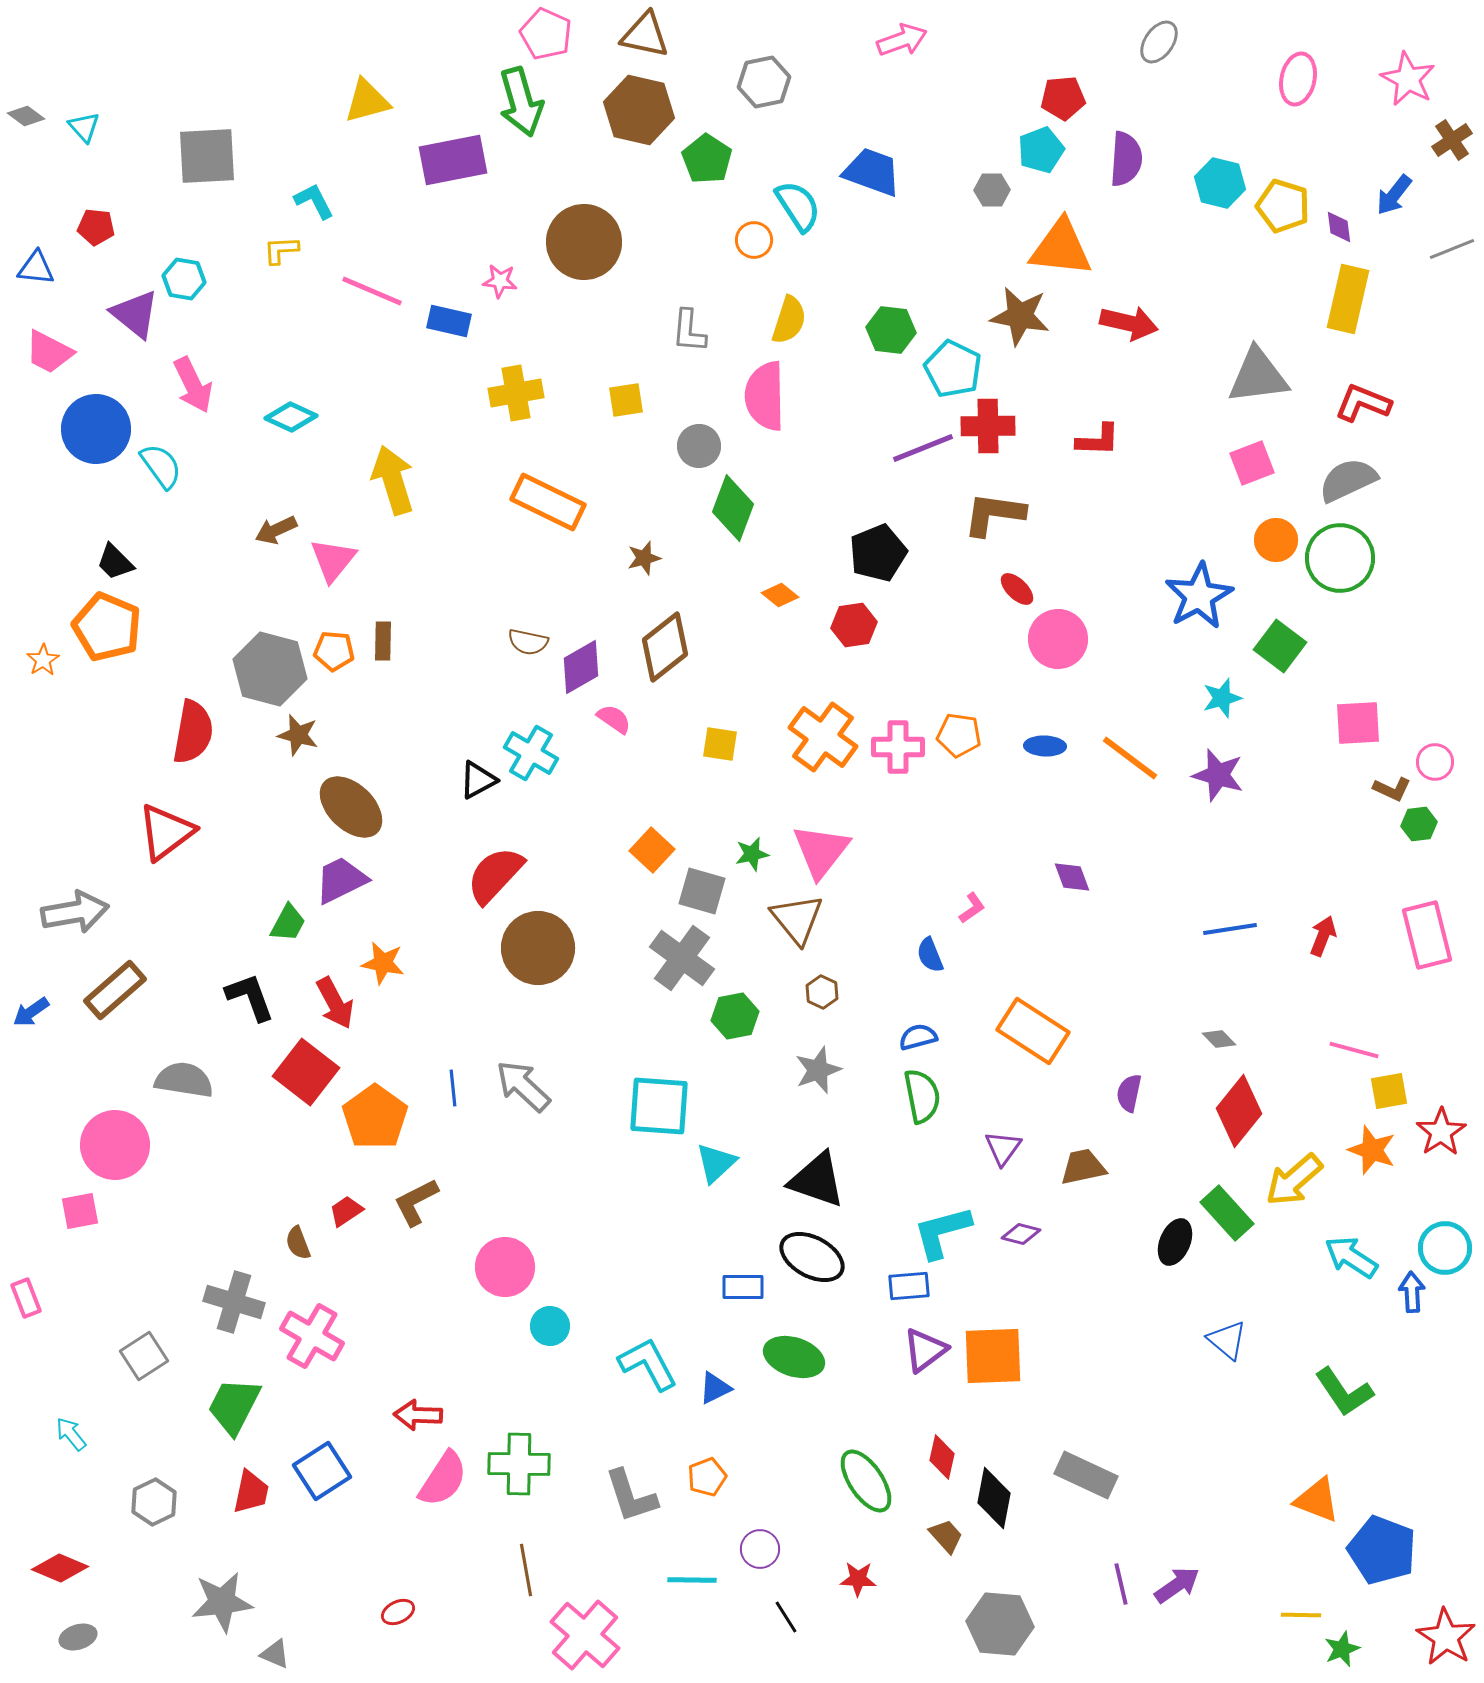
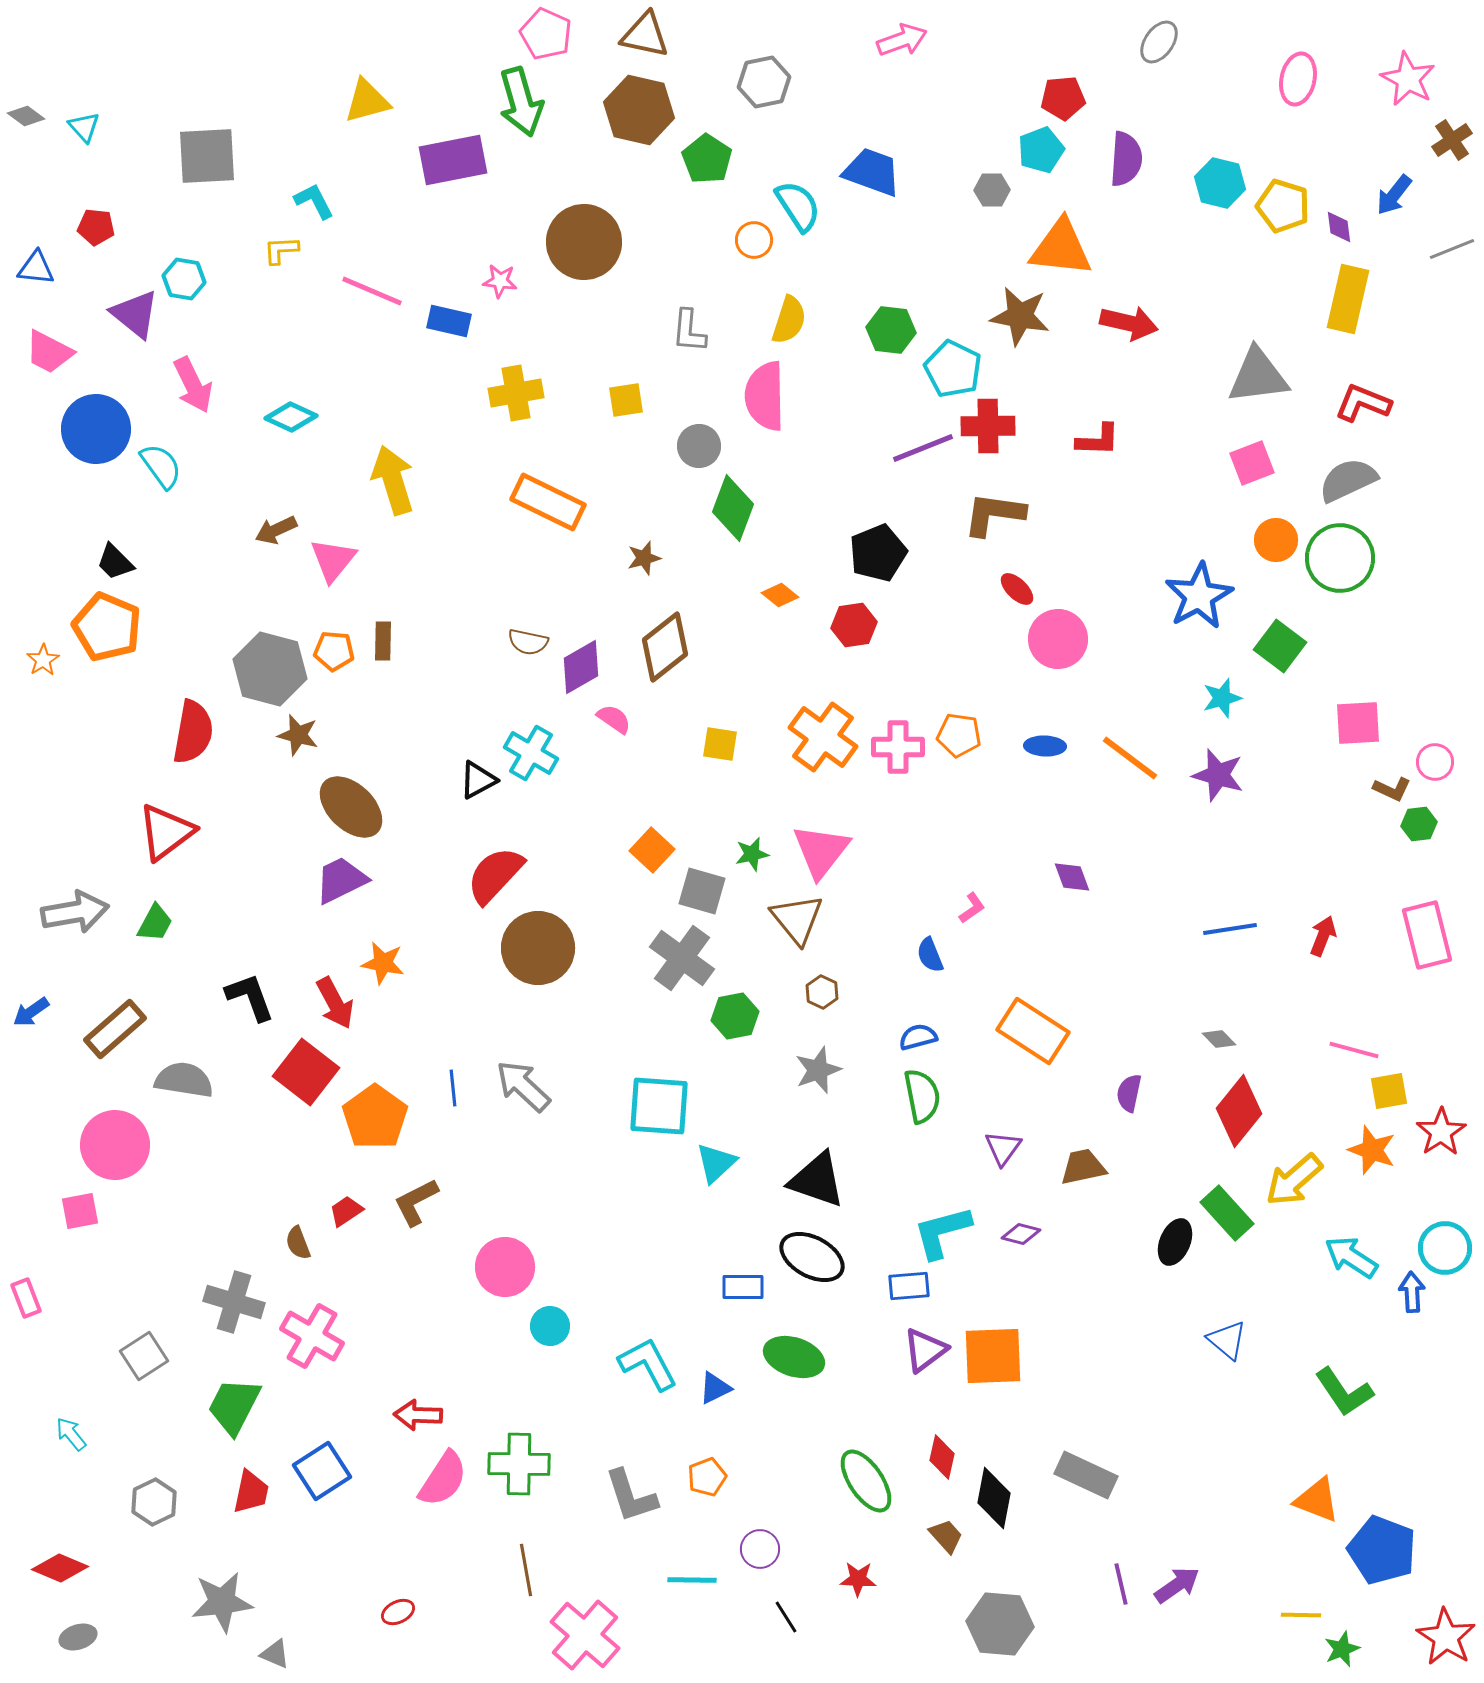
green trapezoid at (288, 923): moved 133 px left
brown rectangle at (115, 990): moved 39 px down
